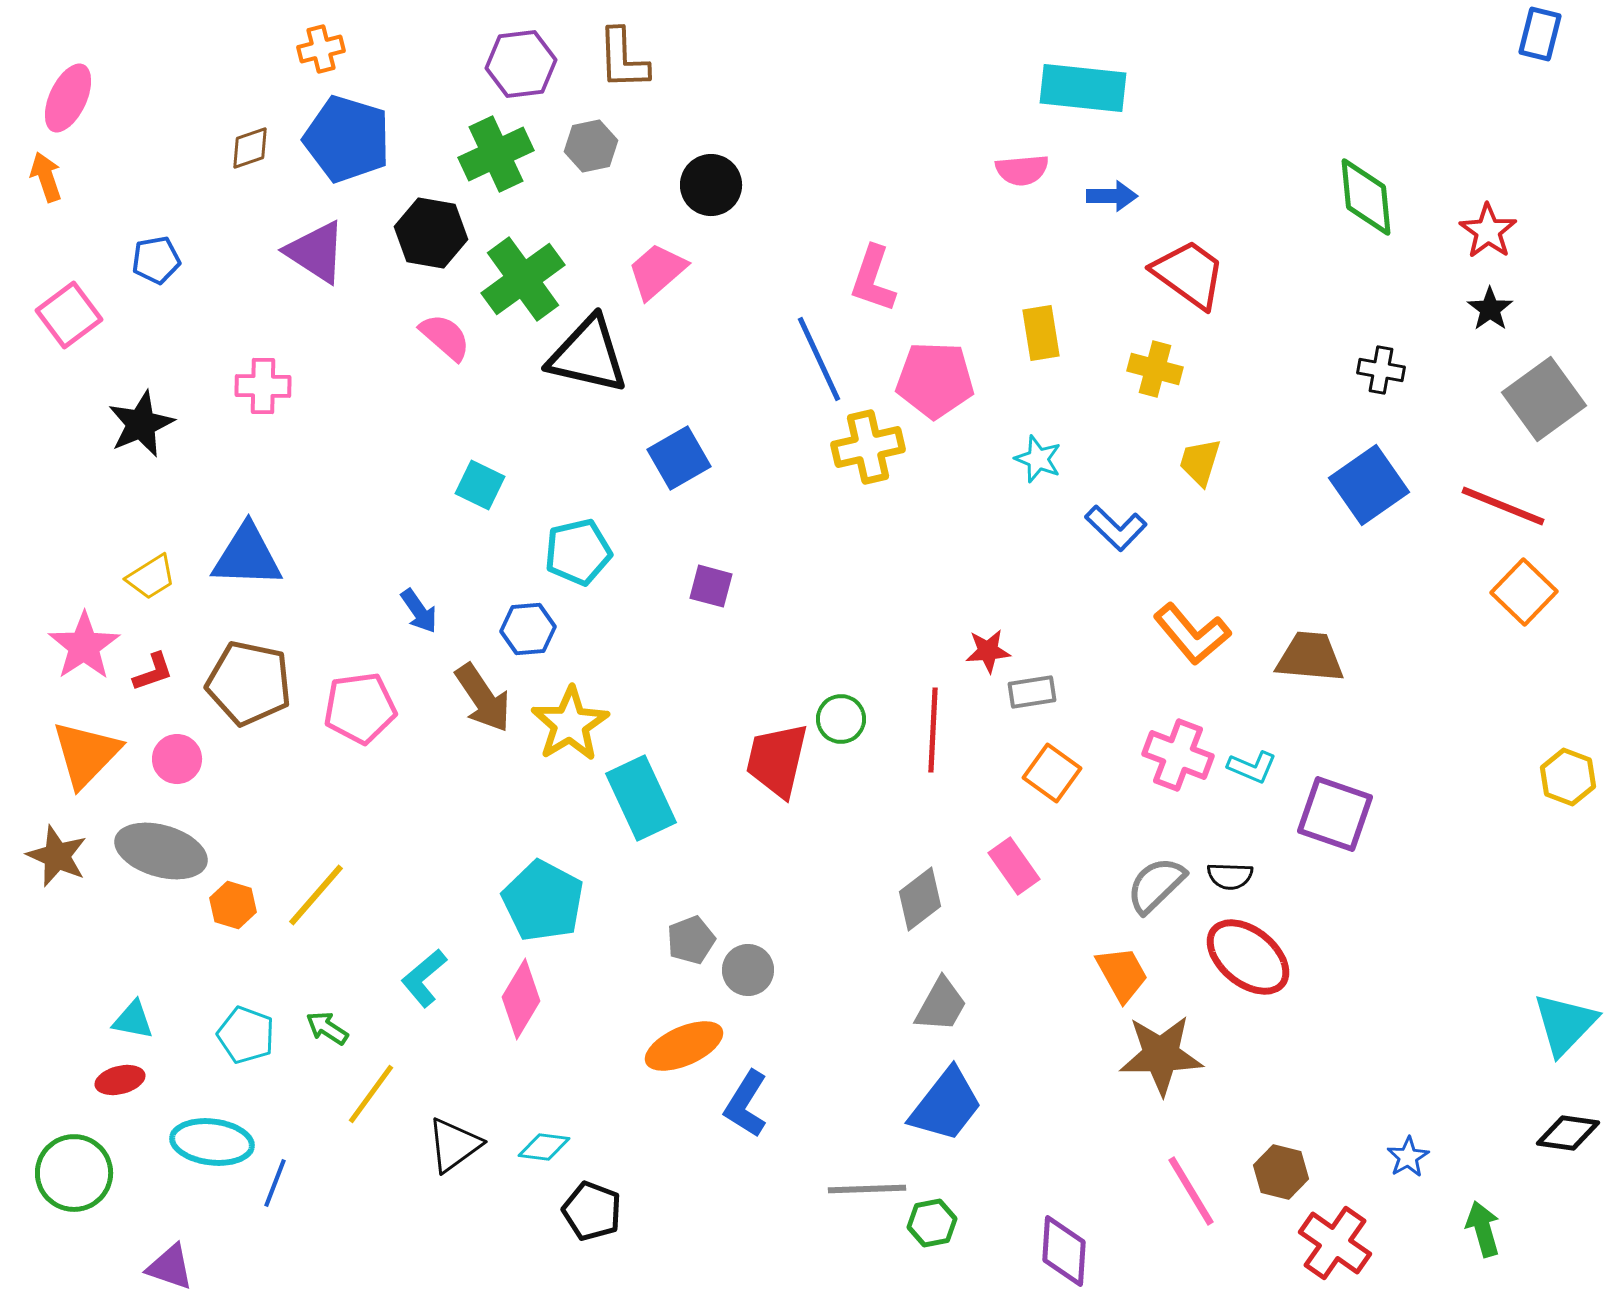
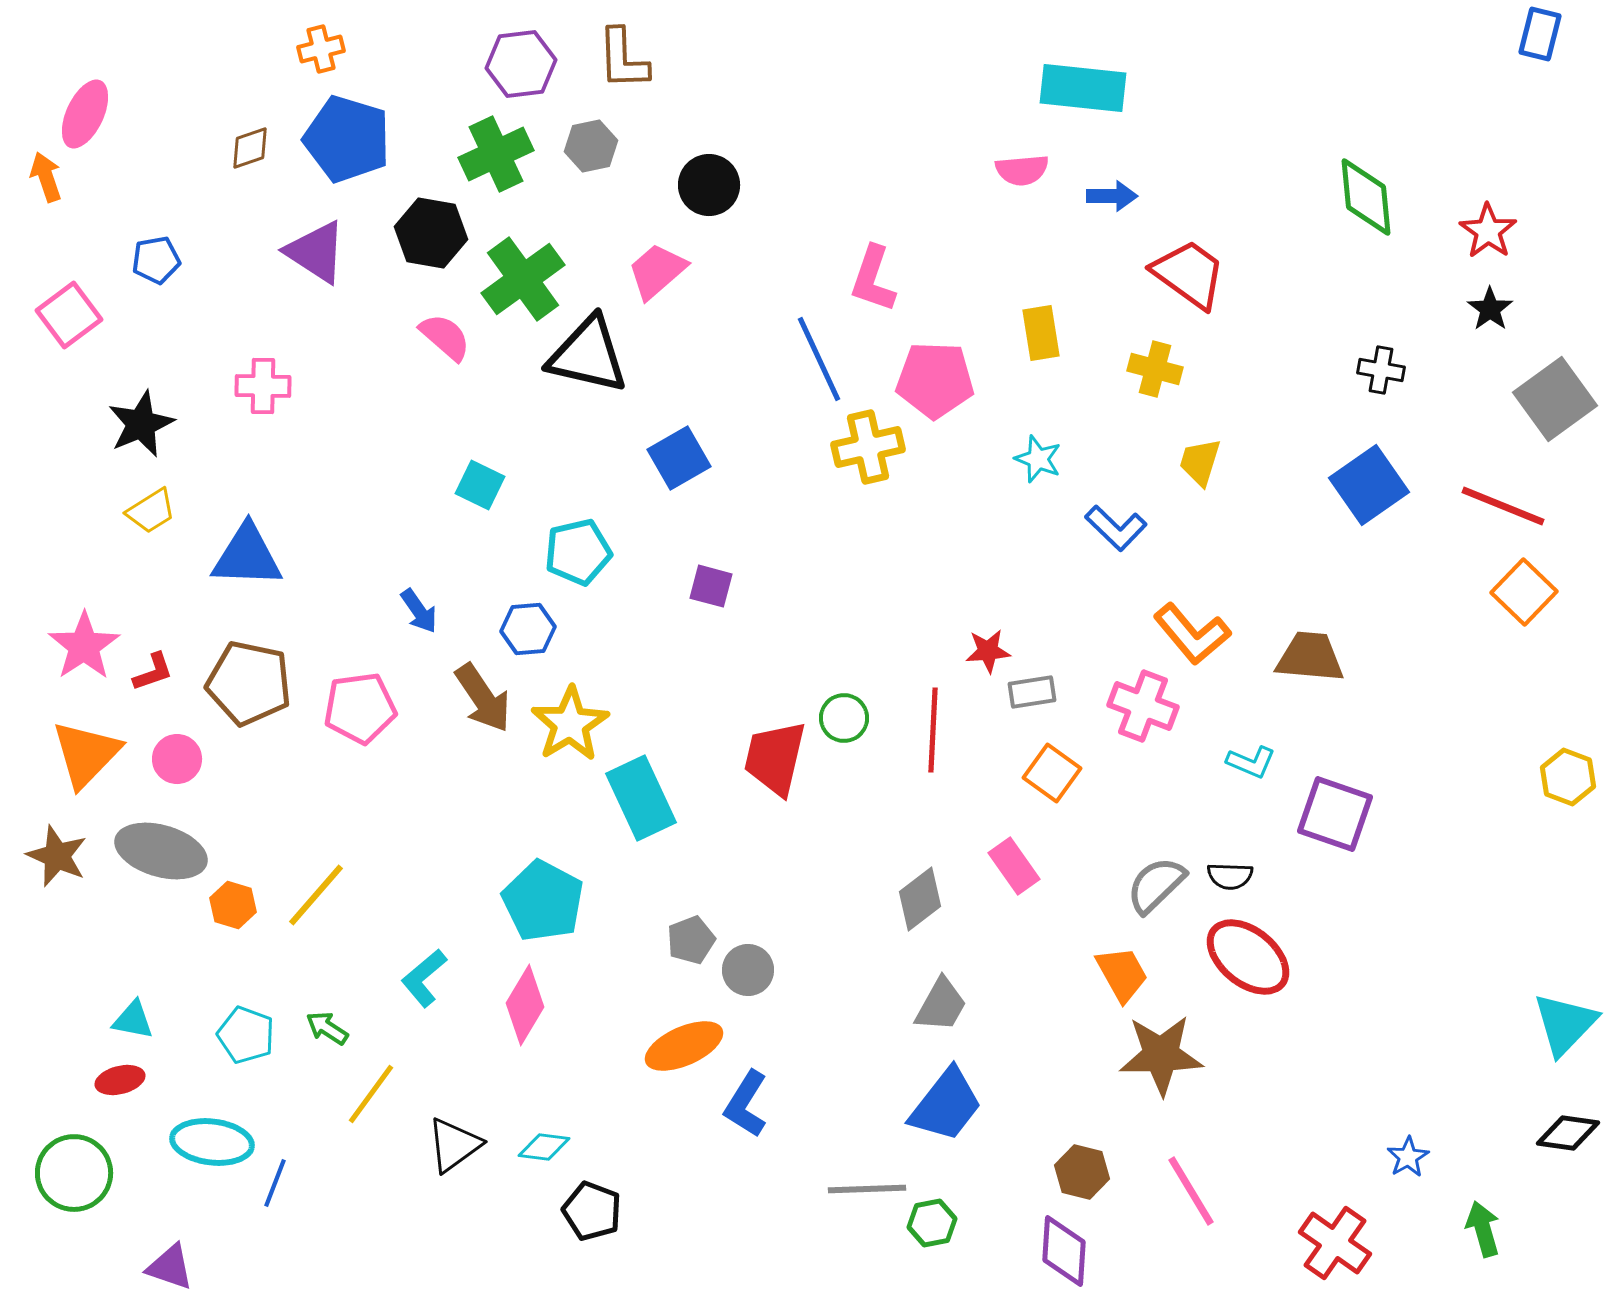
pink ellipse at (68, 98): moved 17 px right, 16 px down
black circle at (711, 185): moved 2 px left
gray square at (1544, 399): moved 11 px right
yellow trapezoid at (151, 577): moved 66 px up
green circle at (841, 719): moved 3 px right, 1 px up
pink cross at (1178, 755): moved 35 px left, 49 px up
red trapezoid at (777, 760): moved 2 px left, 2 px up
cyan L-shape at (1252, 767): moved 1 px left, 5 px up
pink diamond at (521, 999): moved 4 px right, 6 px down
brown hexagon at (1281, 1172): moved 199 px left
